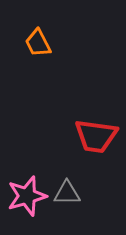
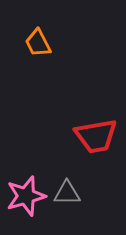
red trapezoid: rotated 18 degrees counterclockwise
pink star: moved 1 px left
